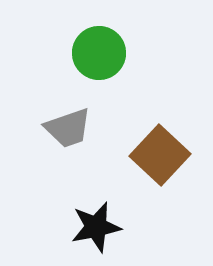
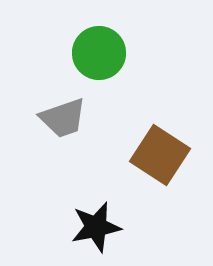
gray trapezoid: moved 5 px left, 10 px up
brown square: rotated 10 degrees counterclockwise
